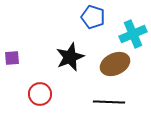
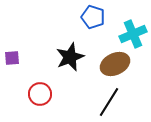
black line: rotated 60 degrees counterclockwise
